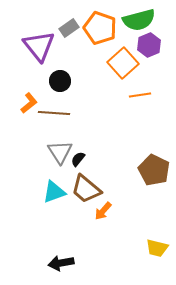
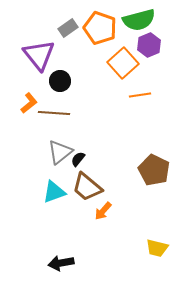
gray rectangle: moved 1 px left
purple triangle: moved 9 px down
gray triangle: rotated 24 degrees clockwise
brown trapezoid: moved 1 px right, 2 px up
